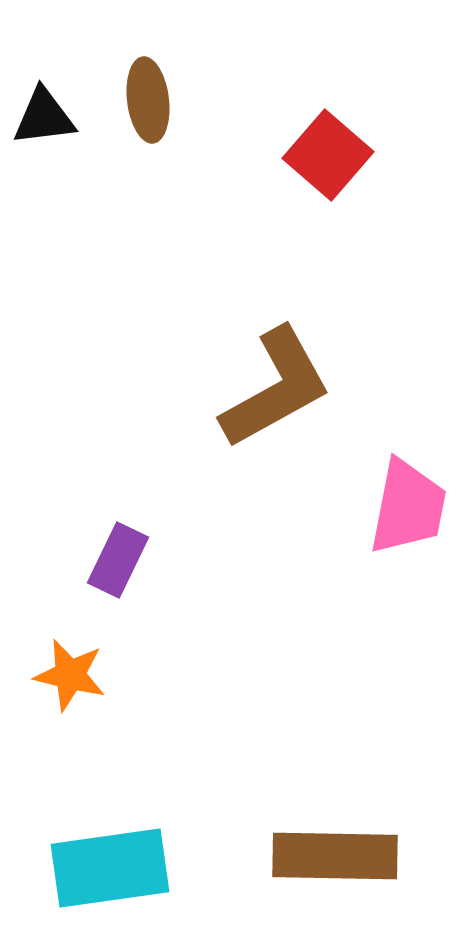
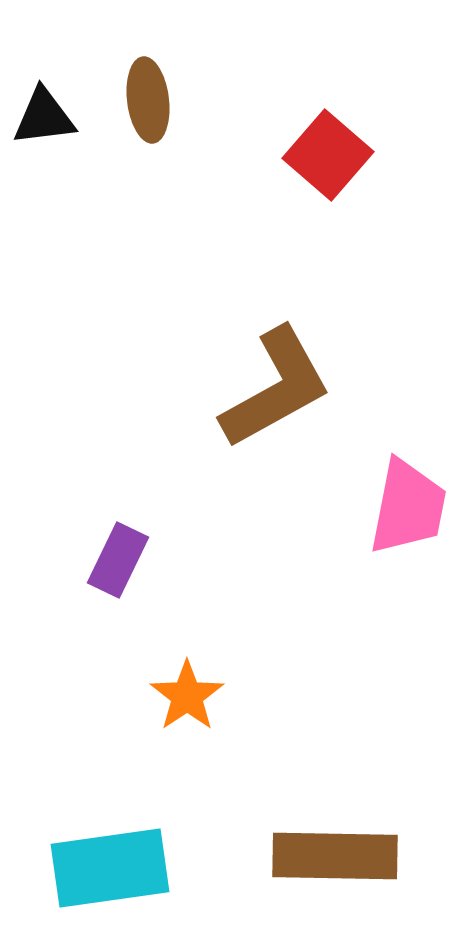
orange star: moved 117 px right, 21 px down; rotated 24 degrees clockwise
